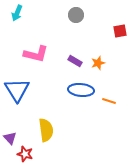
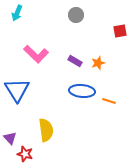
pink L-shape: rotated 30 degrees clockwise
blue ellipse: moved 1 px right, 1 px down
